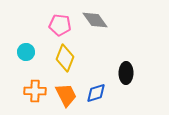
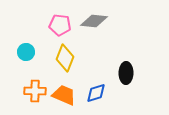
gray diamond: moved 1 px left, 1 px down; rotated 48 degrees counterclockwise
orange trapezoid: moved 2 px left; rotated 40 degrees counterclockwise
